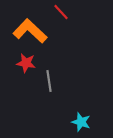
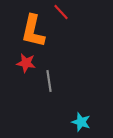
orange L-shape: moved 3 px right; rotated 120 degrees counterclockwise
